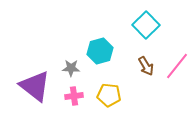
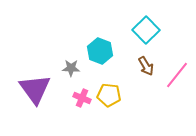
cyan square: moved 5 px down
cyan hexagon: rotated 25 degrees counterclockwise
pink line: moved 9 px down
purple triangle: moved 3 px down; rotated 16 degrees clockwise
pink cross: moved 8 px right, 2 px down; rotated 30 degrees clockwise
